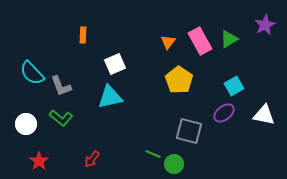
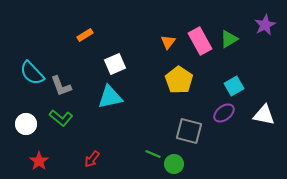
orange rectangle: moved 2 px right; rotated 56 degrees clockwise
